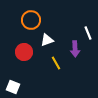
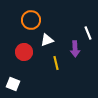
yellow line: rotated 16 degrees clockwise
white square: moved 3 px up
